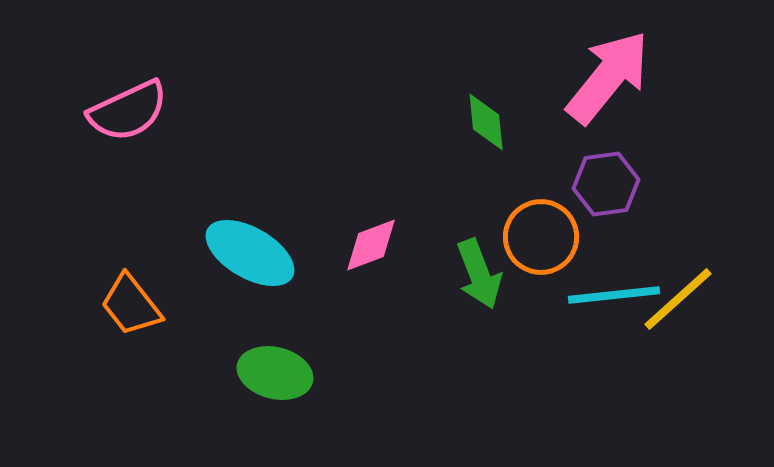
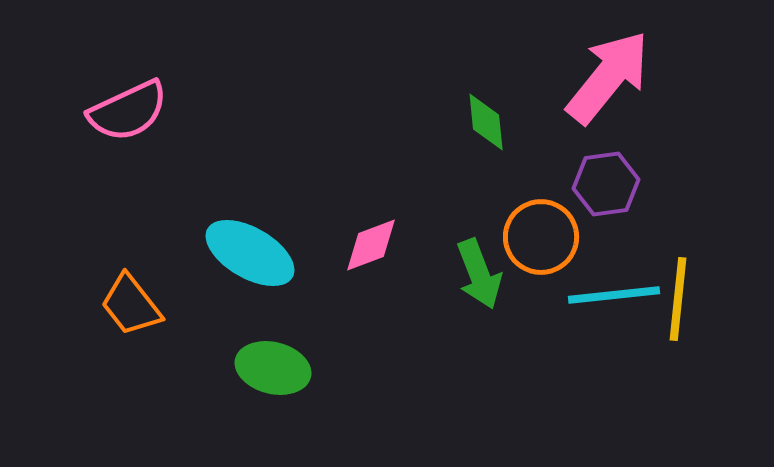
yellow line: rotated 42 degrees counterclockwise
green ellipse: moved 2 px left, 5 px up
